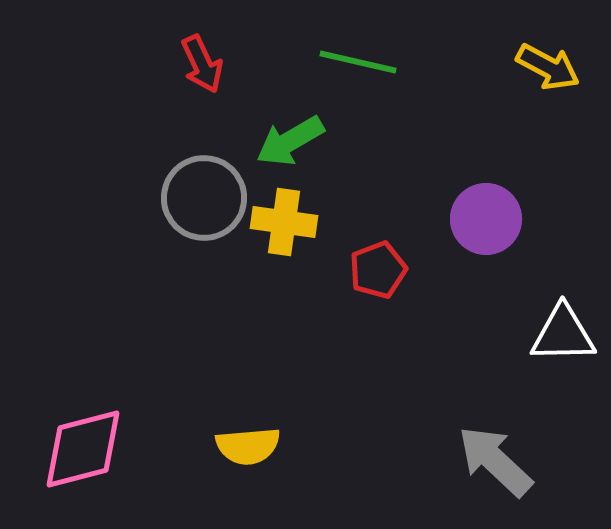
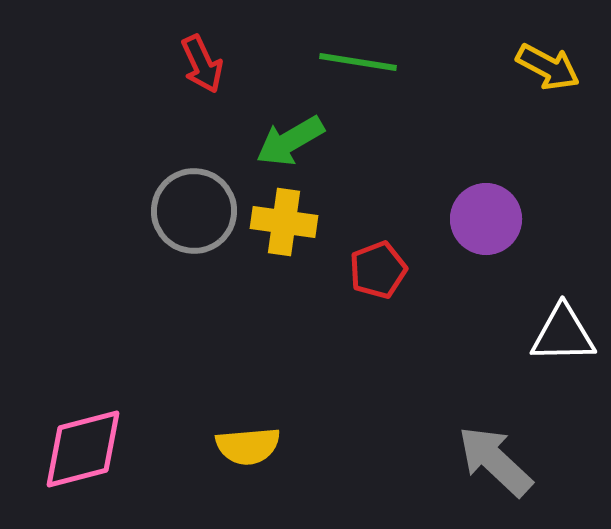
green line: rotated 4 degrees counterclockwise
gray circle: moved 10 px left, 13 px down
